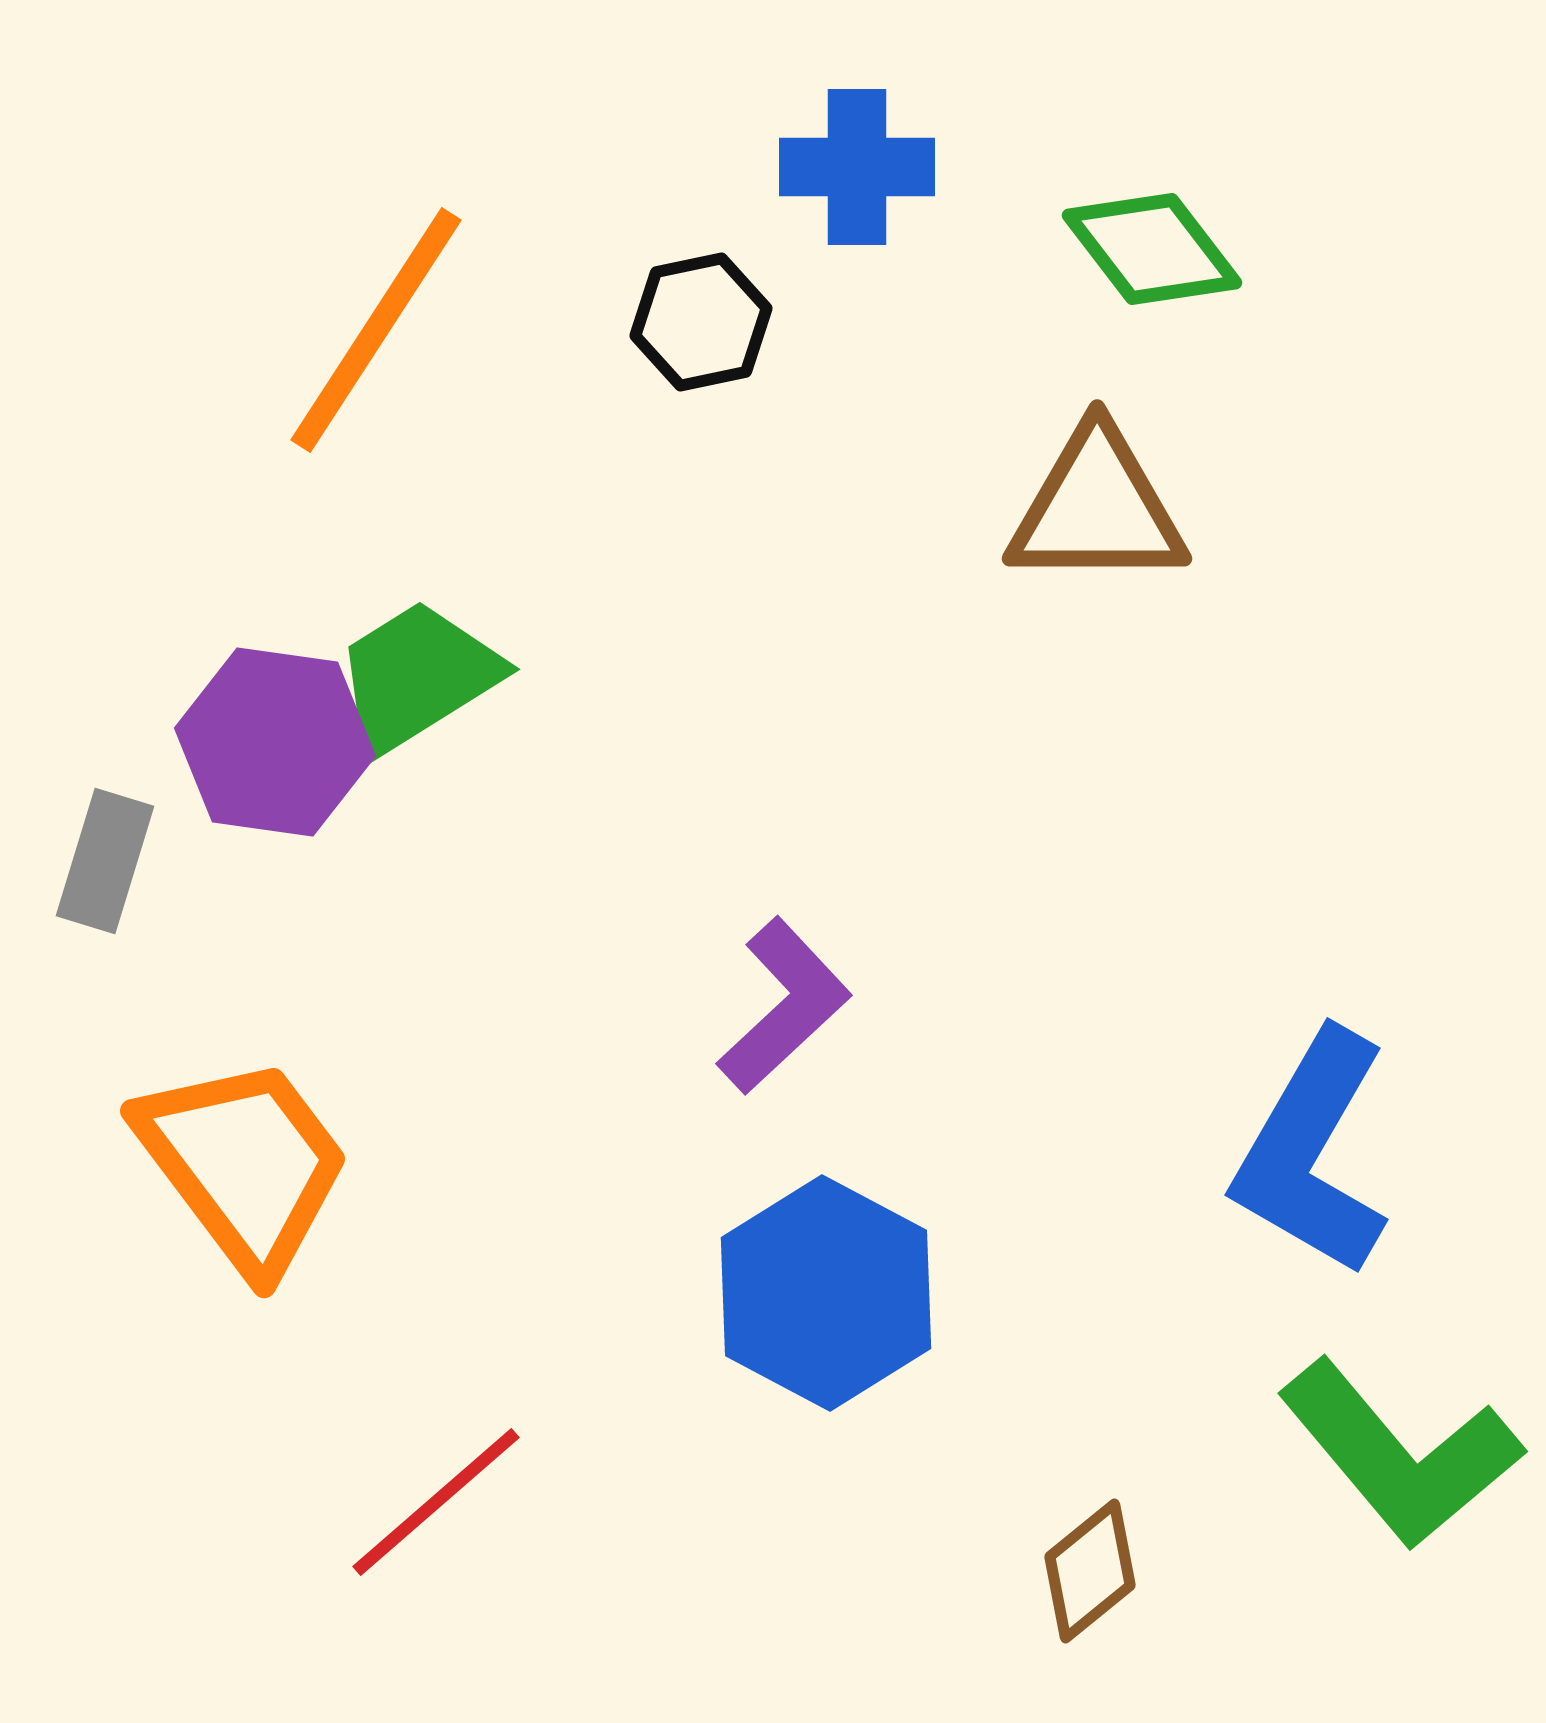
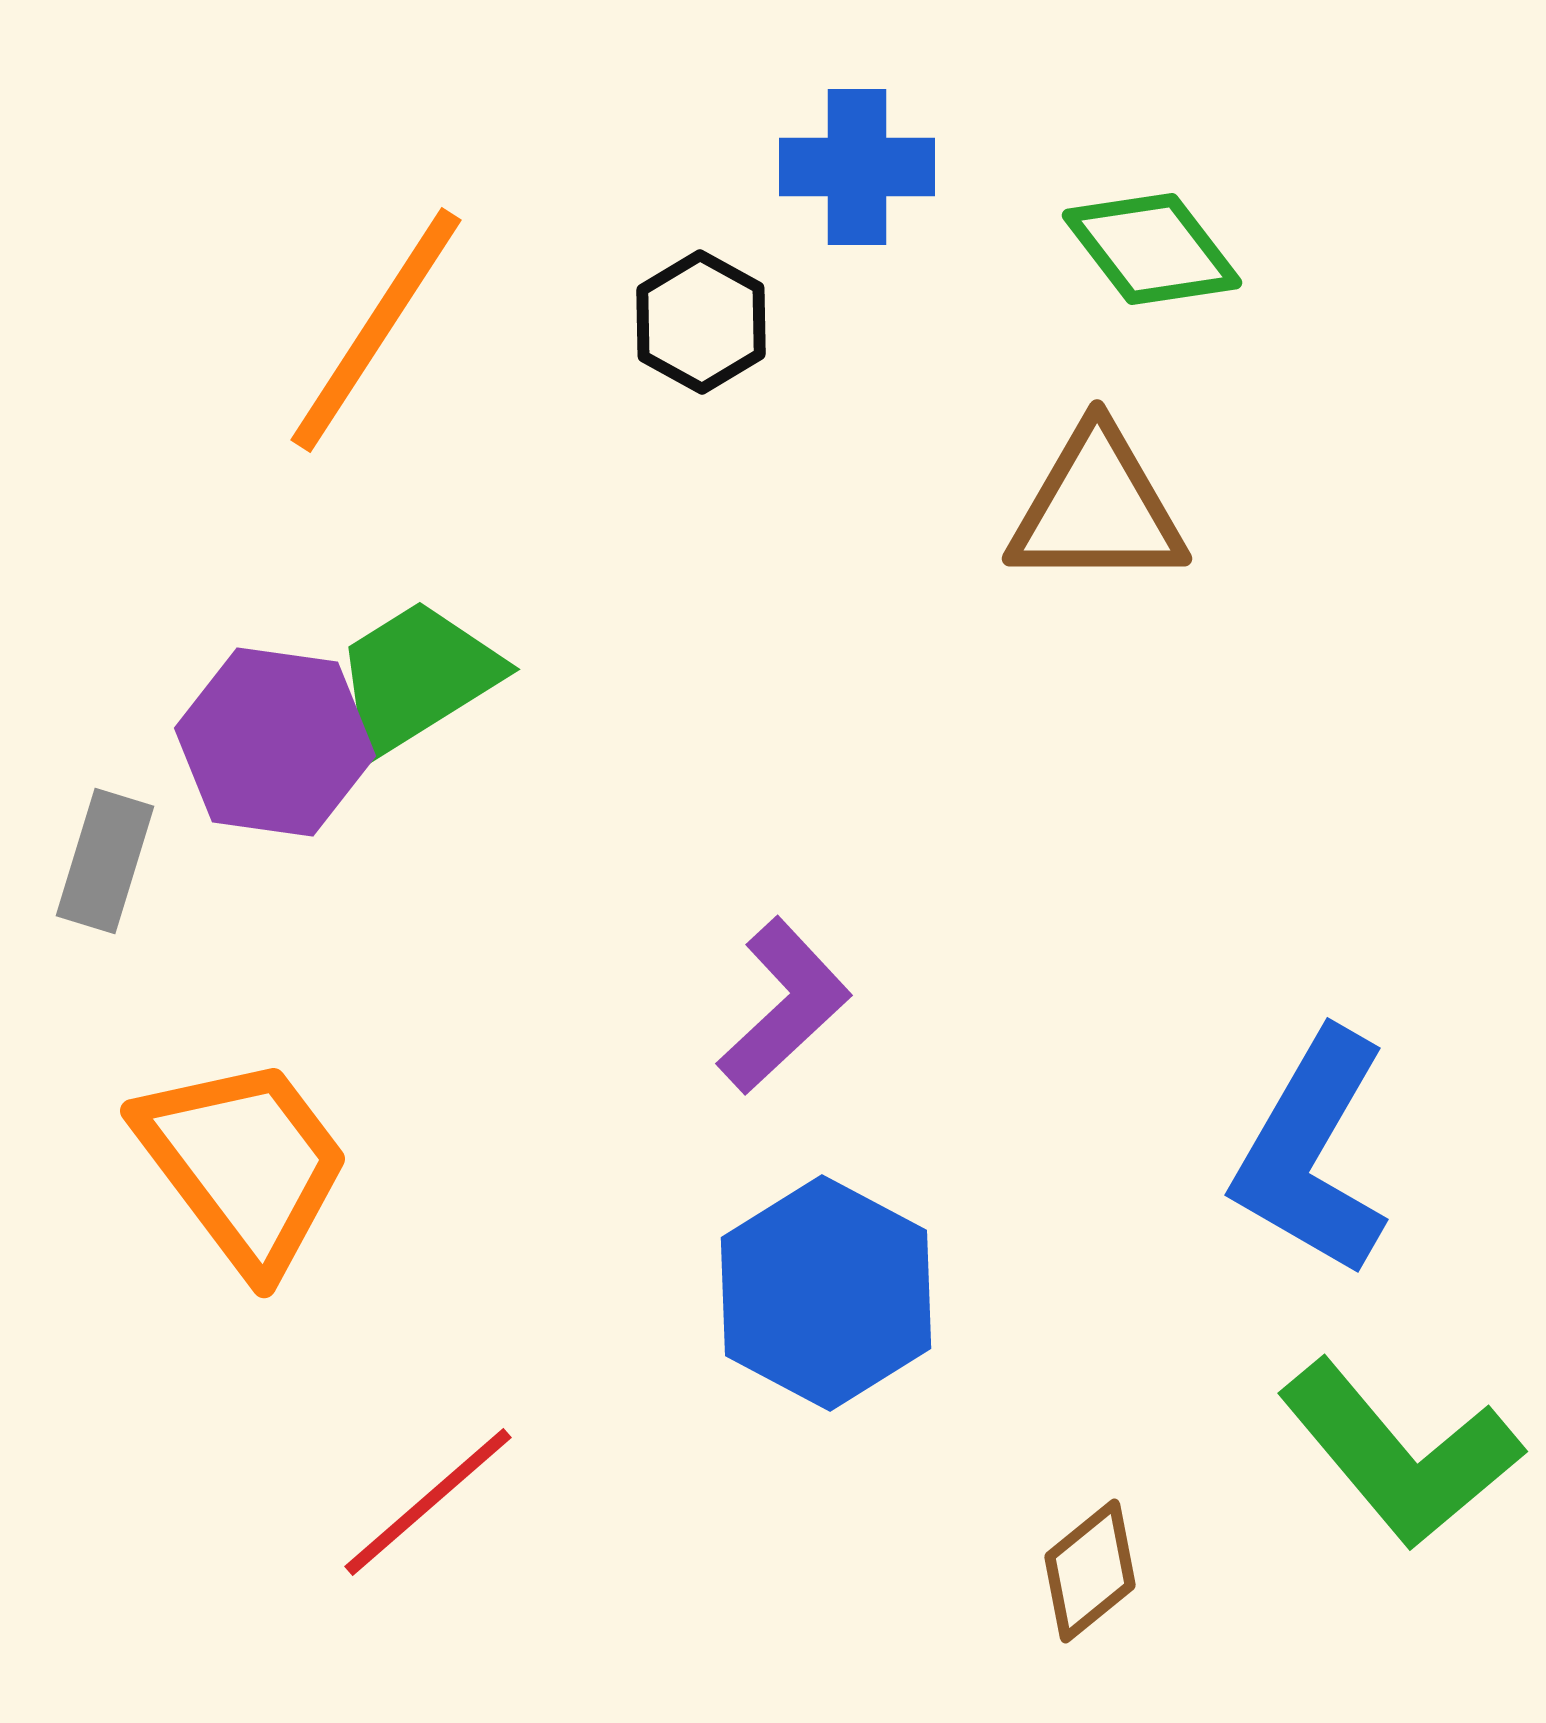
black hexagon: rotated 19 degrees counterclockwise
red line: moved 8 px left
